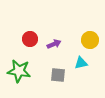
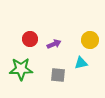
green star: moved 2 px right, 2 px up; rotated 10 degrees counterclockwise
